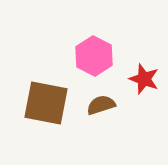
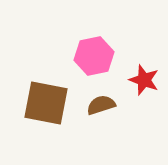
pink hexagon: rotated 21 degrees clockwise
red star: moved 1 px down
